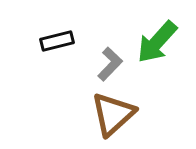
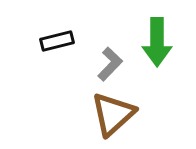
green arrow: rotated 42 degrees counterclockwise
